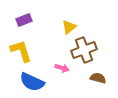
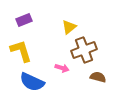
brown semicircle: moved 1 px up
